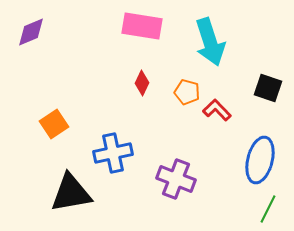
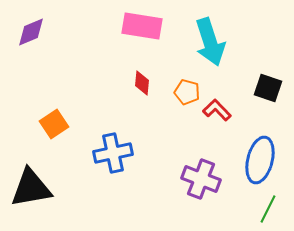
red diamond: rotated 20 degrees counterclockwise
purple cross: moved 25 px right
black triangle: moved 40 px left, 5 px up
